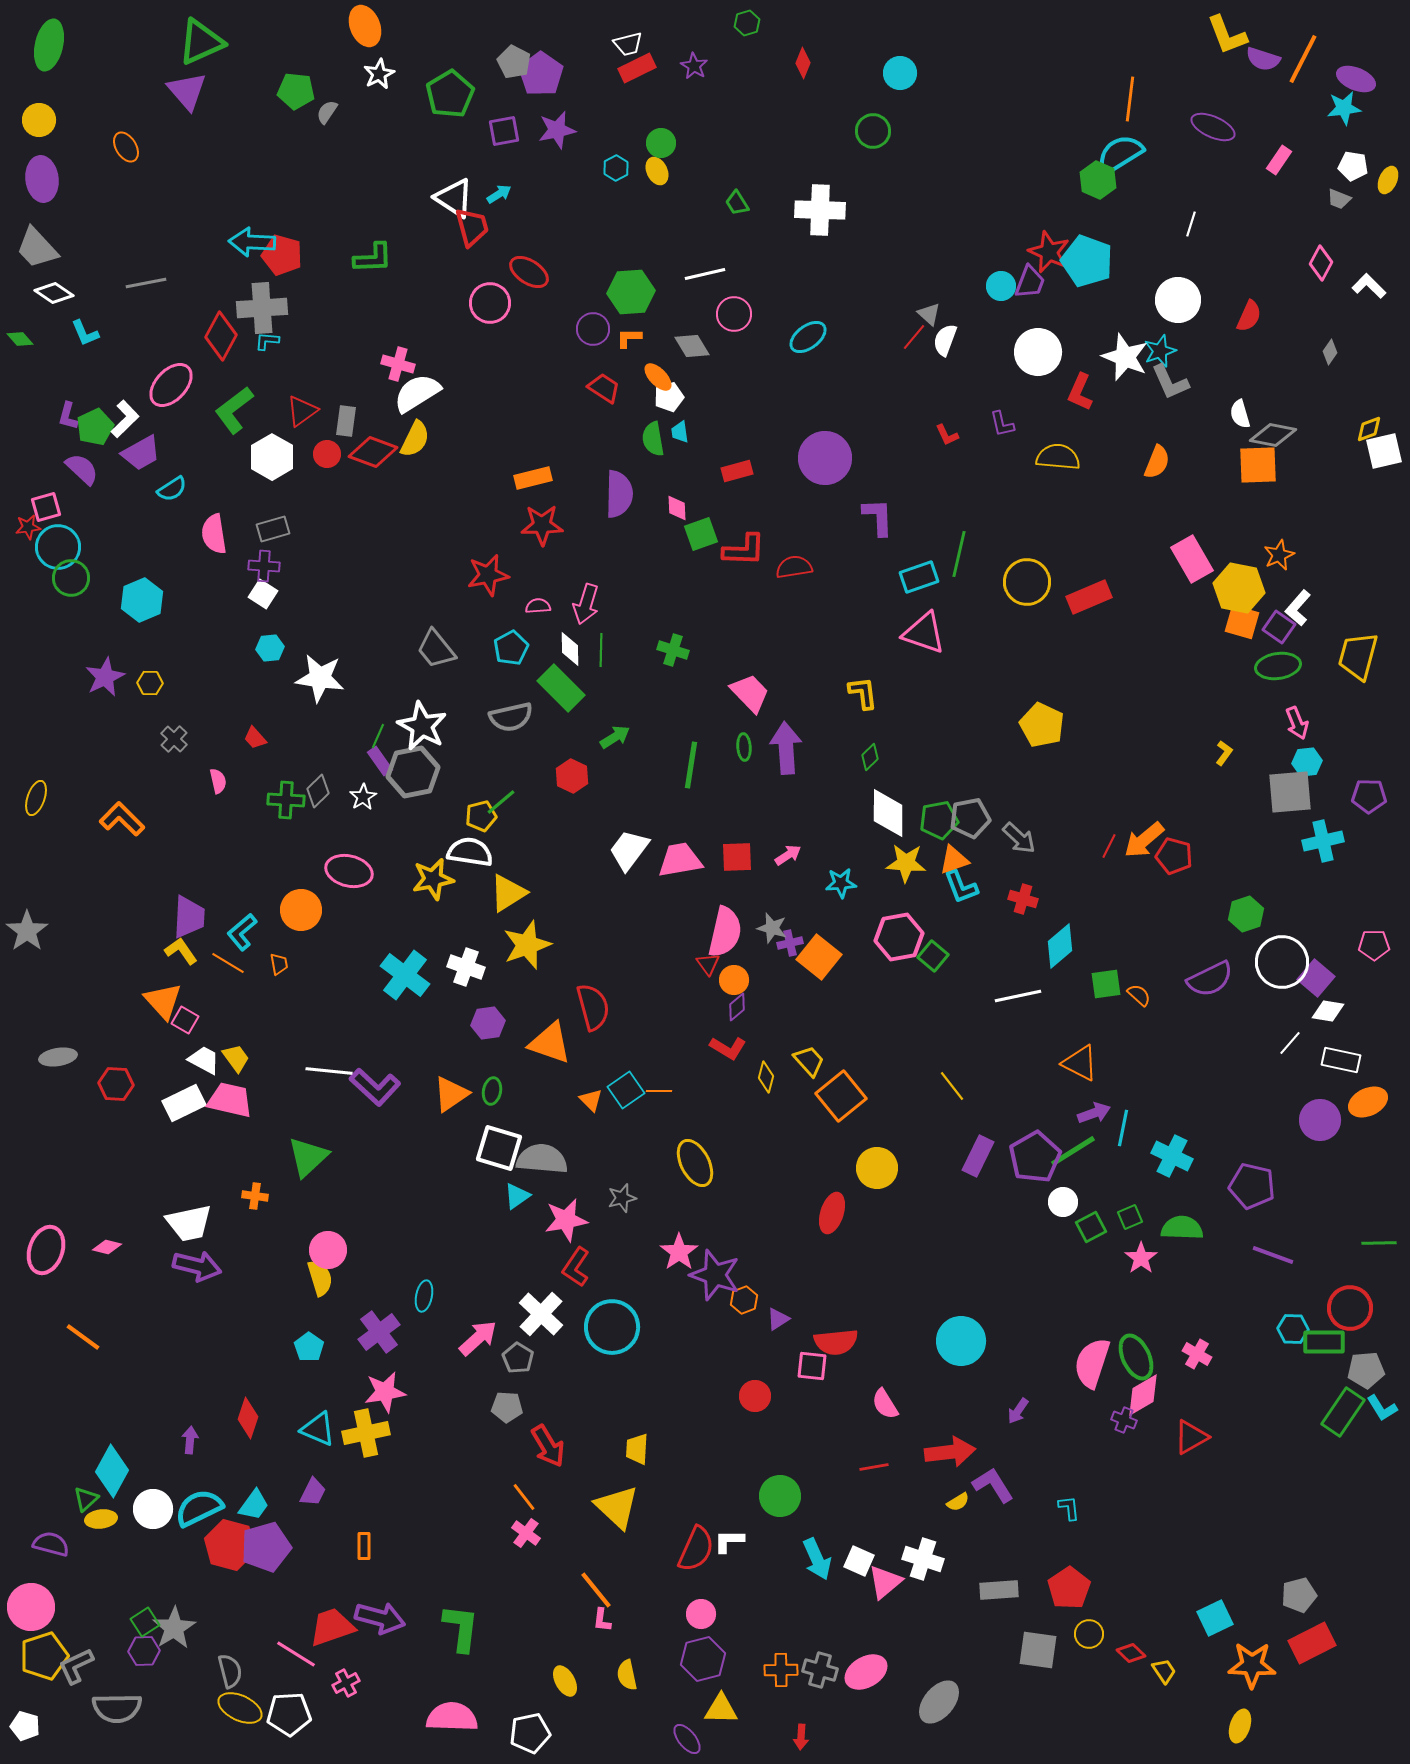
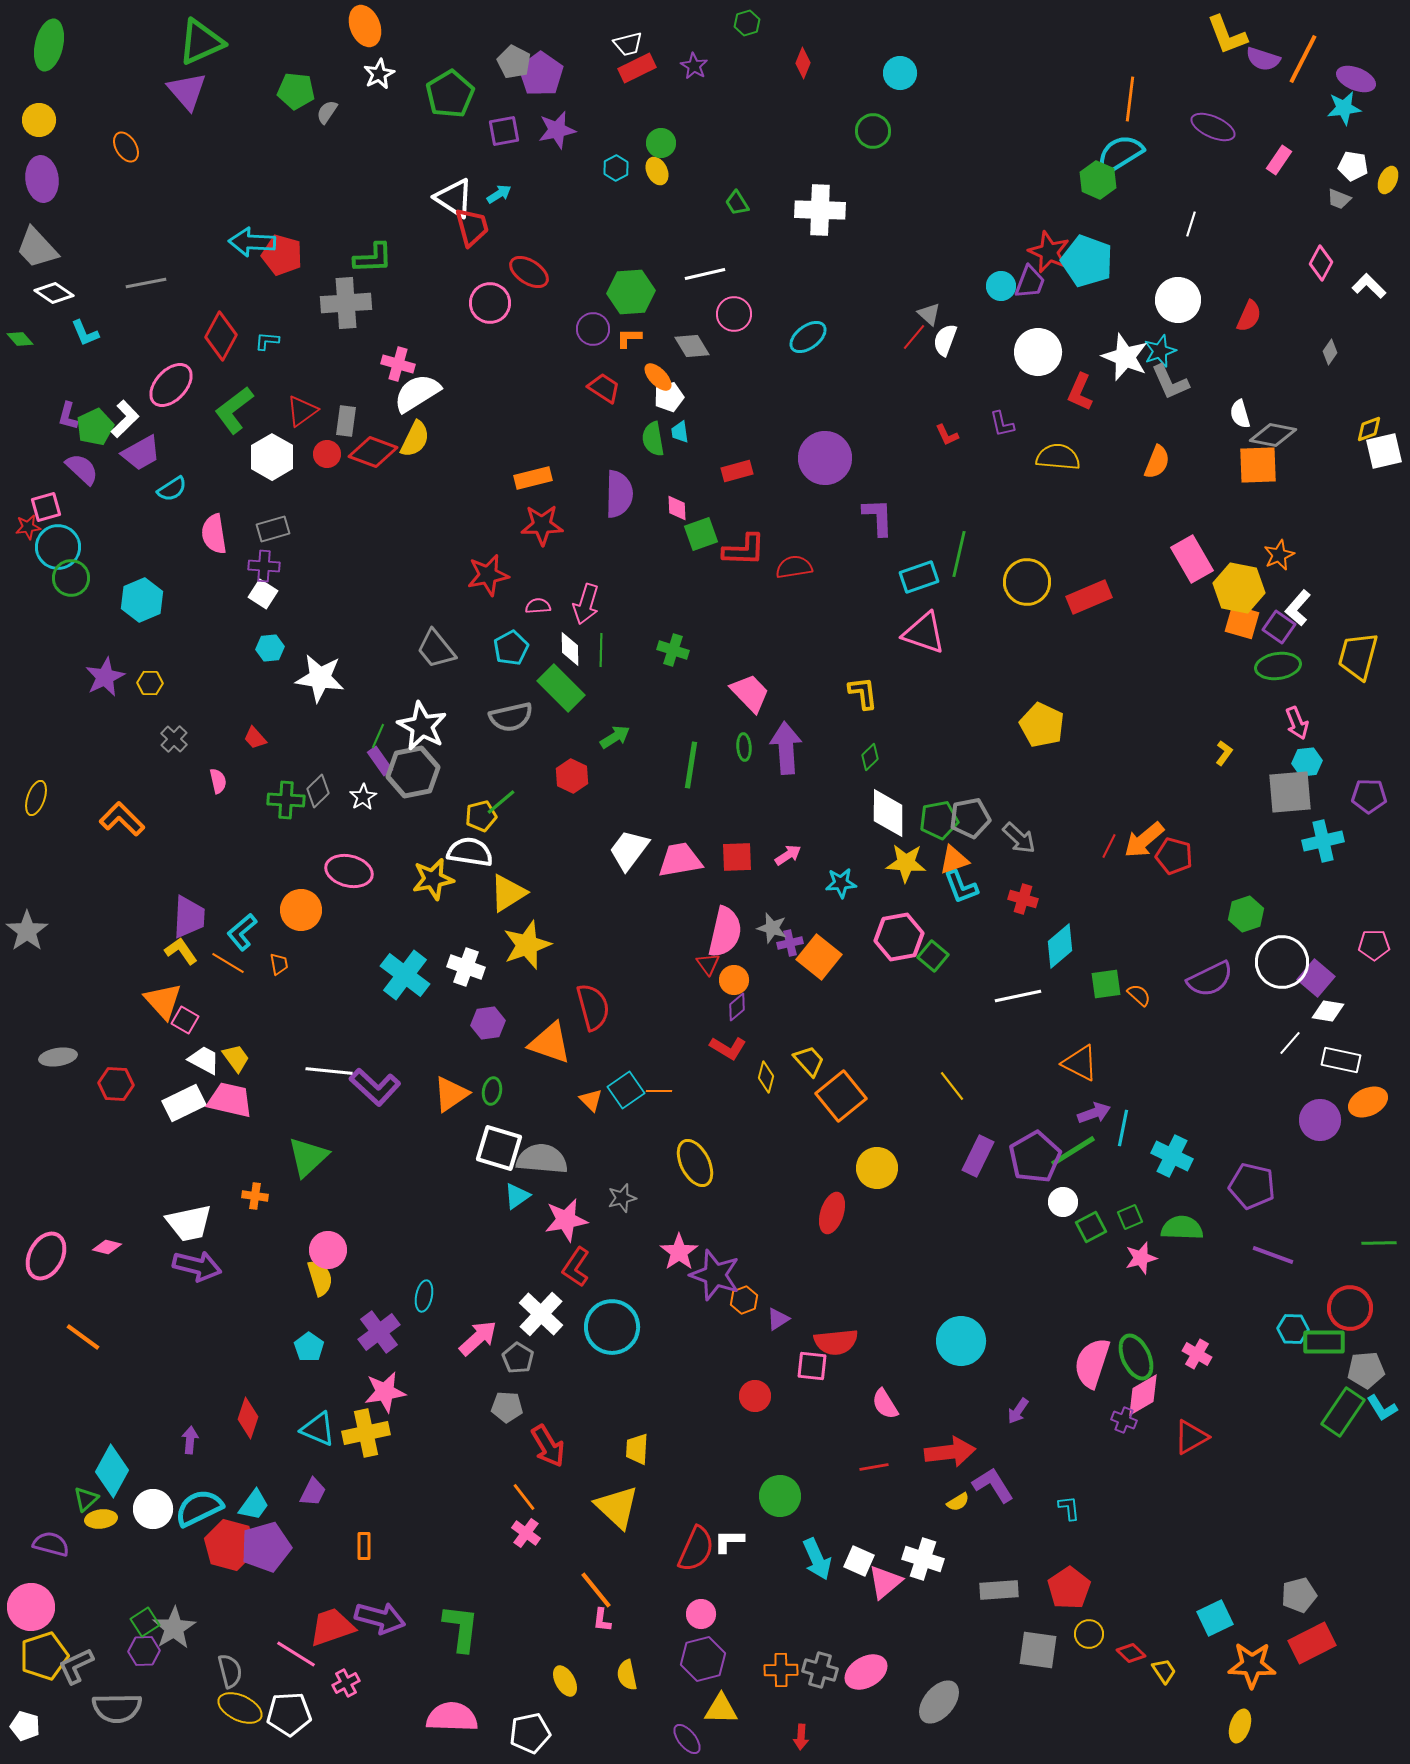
gray cross at (262, 308): moved 84 px right, 5 px up
pink ellipse at (46, 1250): moved 6 px down; rotated 9 degrees clockwise
pink star at (1141, 1258): rotated 20 degrees clockwise
